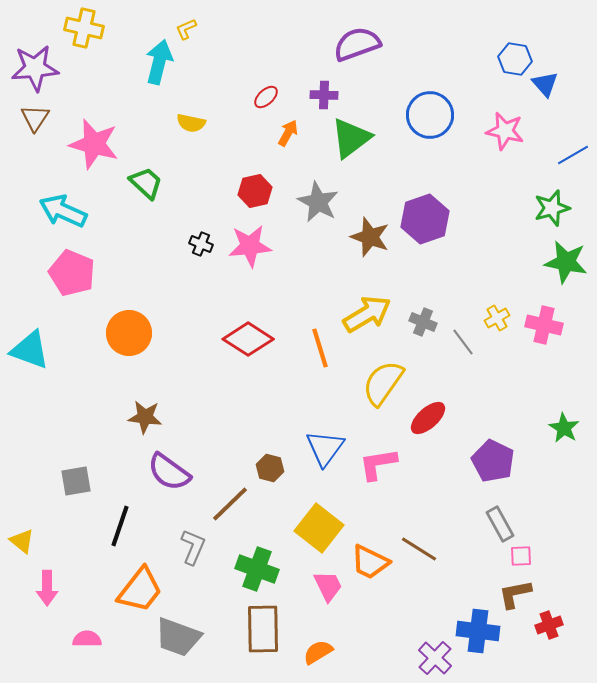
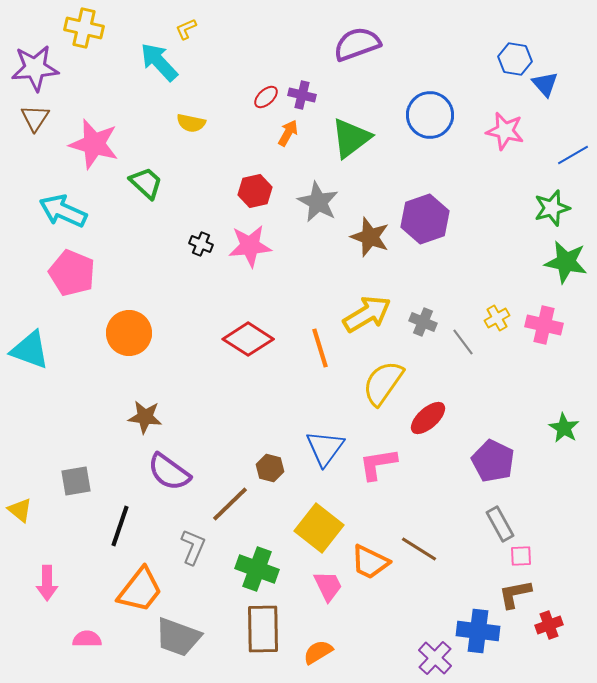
cyan arrow at (159, 62): rotated 57 degrees counterclockwise
purple cross at (324, 95): moved 22 px left; rotated 12 degrees clockwise
yellow triangle at (22, 541): moved 2 px left, 31 px up
pink arrow at (47, 588): moved 5 px up
